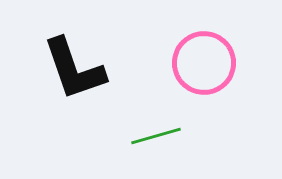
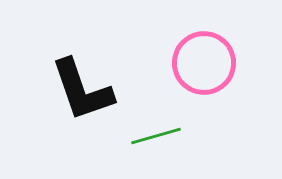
black L-shape: moved 8 px right, 21 px down
